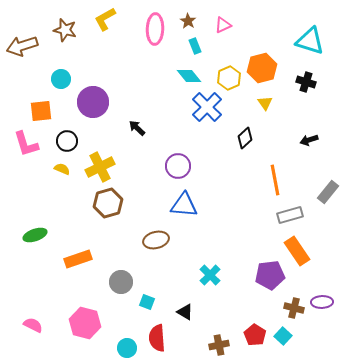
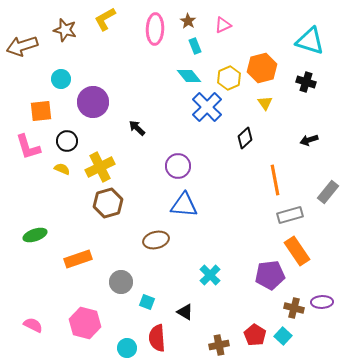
pink L-shape at (26, 144): moved 2 px right, 3 px down
